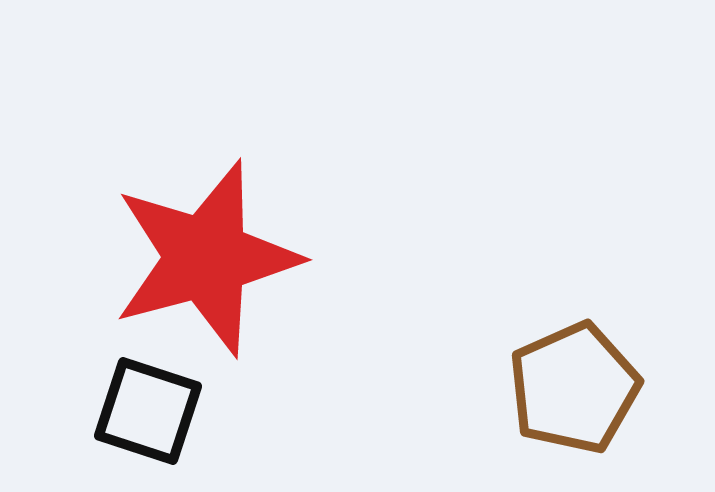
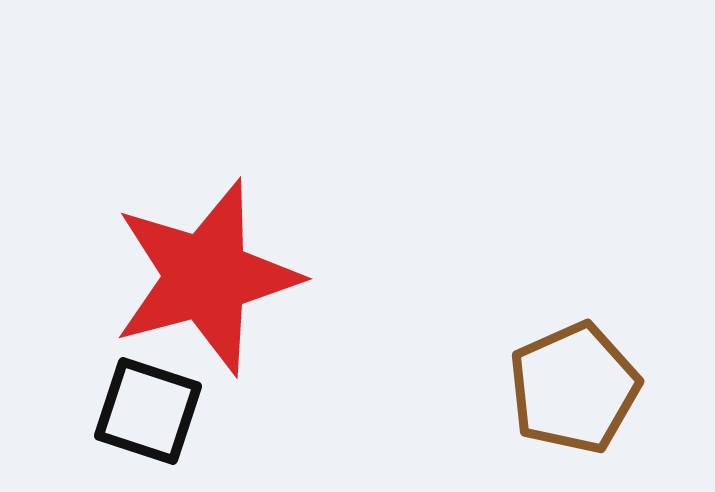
red star: moved 19 px down
